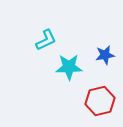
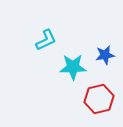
cyan star: moved 4 px right
red hexagon: moved 1 px left, 2 px up
